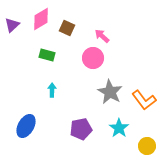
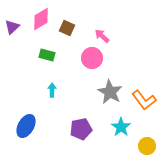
purple triangle: moved 2 px down
pink circle: moved 1 px left
cyan star: moved 2 px right, 1 px up
